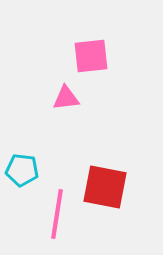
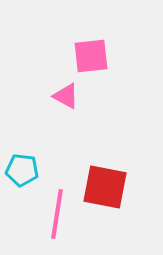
pink triangle: moved 2 px up; rotated 36 degrees clockwise
